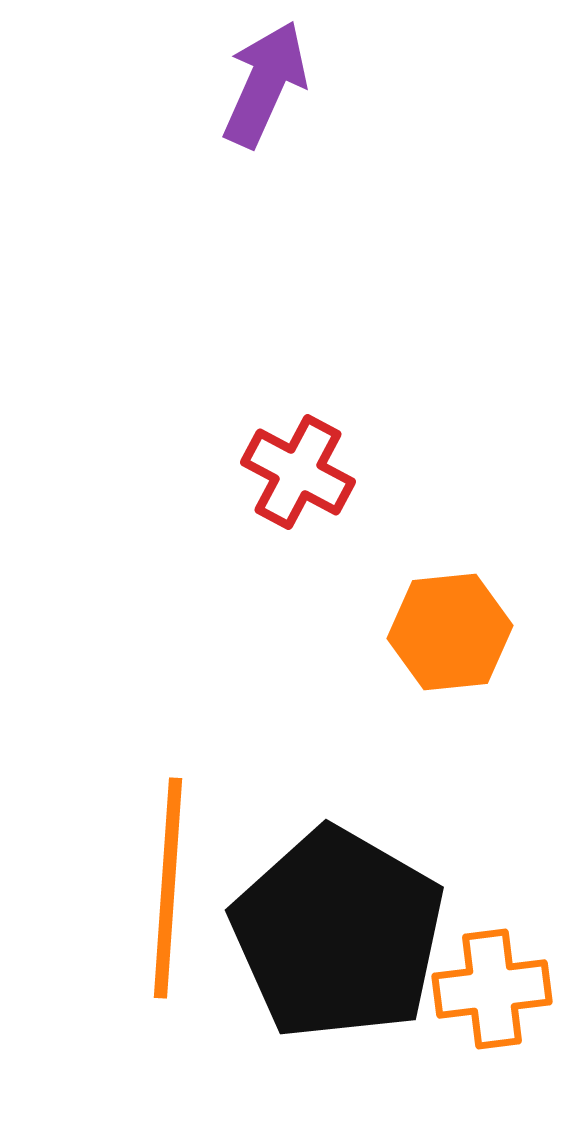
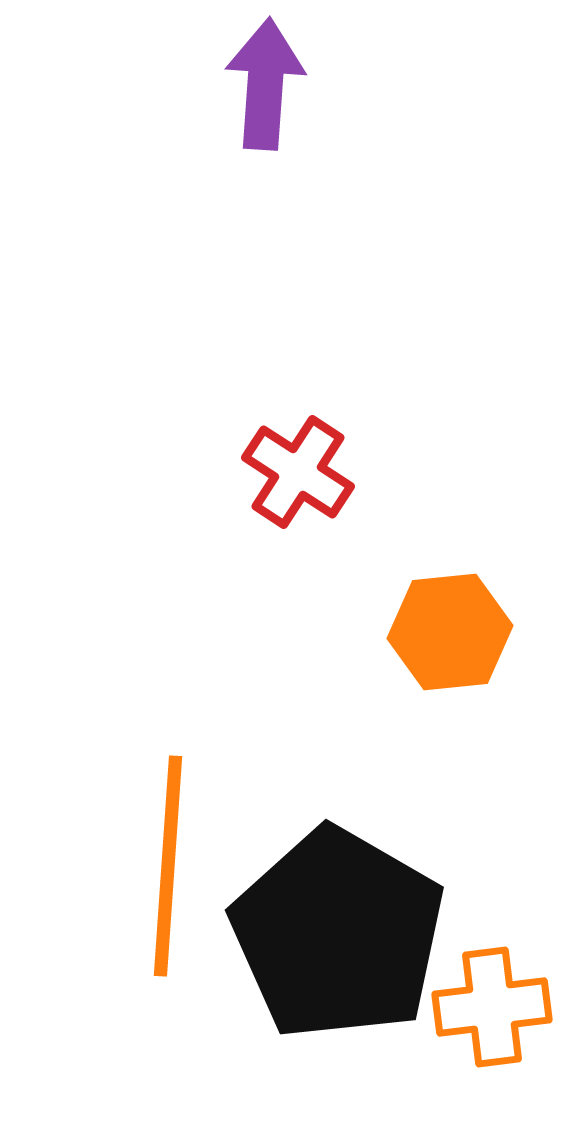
purple arrow: rotated 20 degrees counterclockwise
red cross: rotated 5 degrees clockwise
orange line: moved 22 px up
orange cross: moved 18 px down
